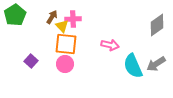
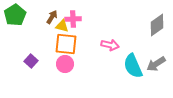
yellow triangle: rotated 32 degrees counterclockwise
